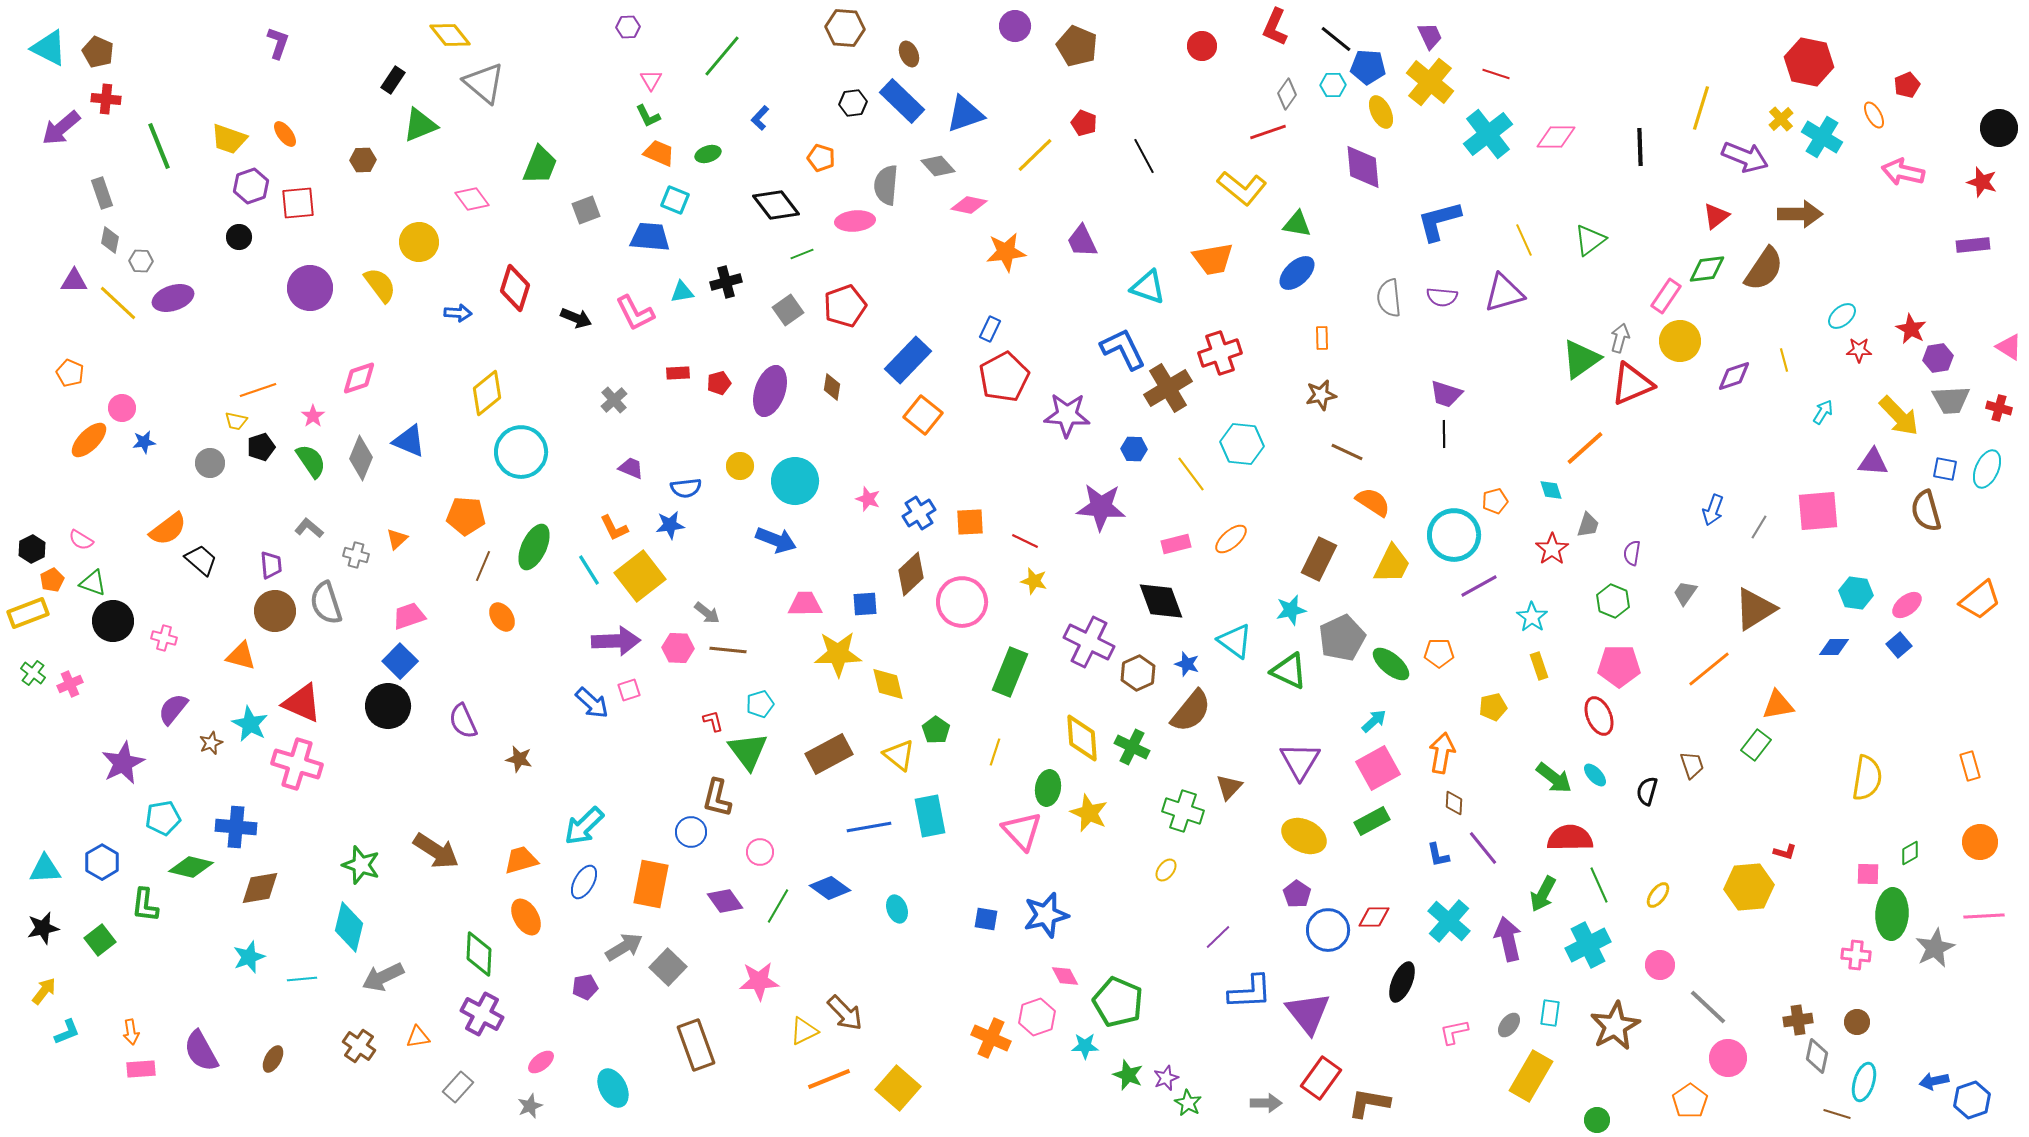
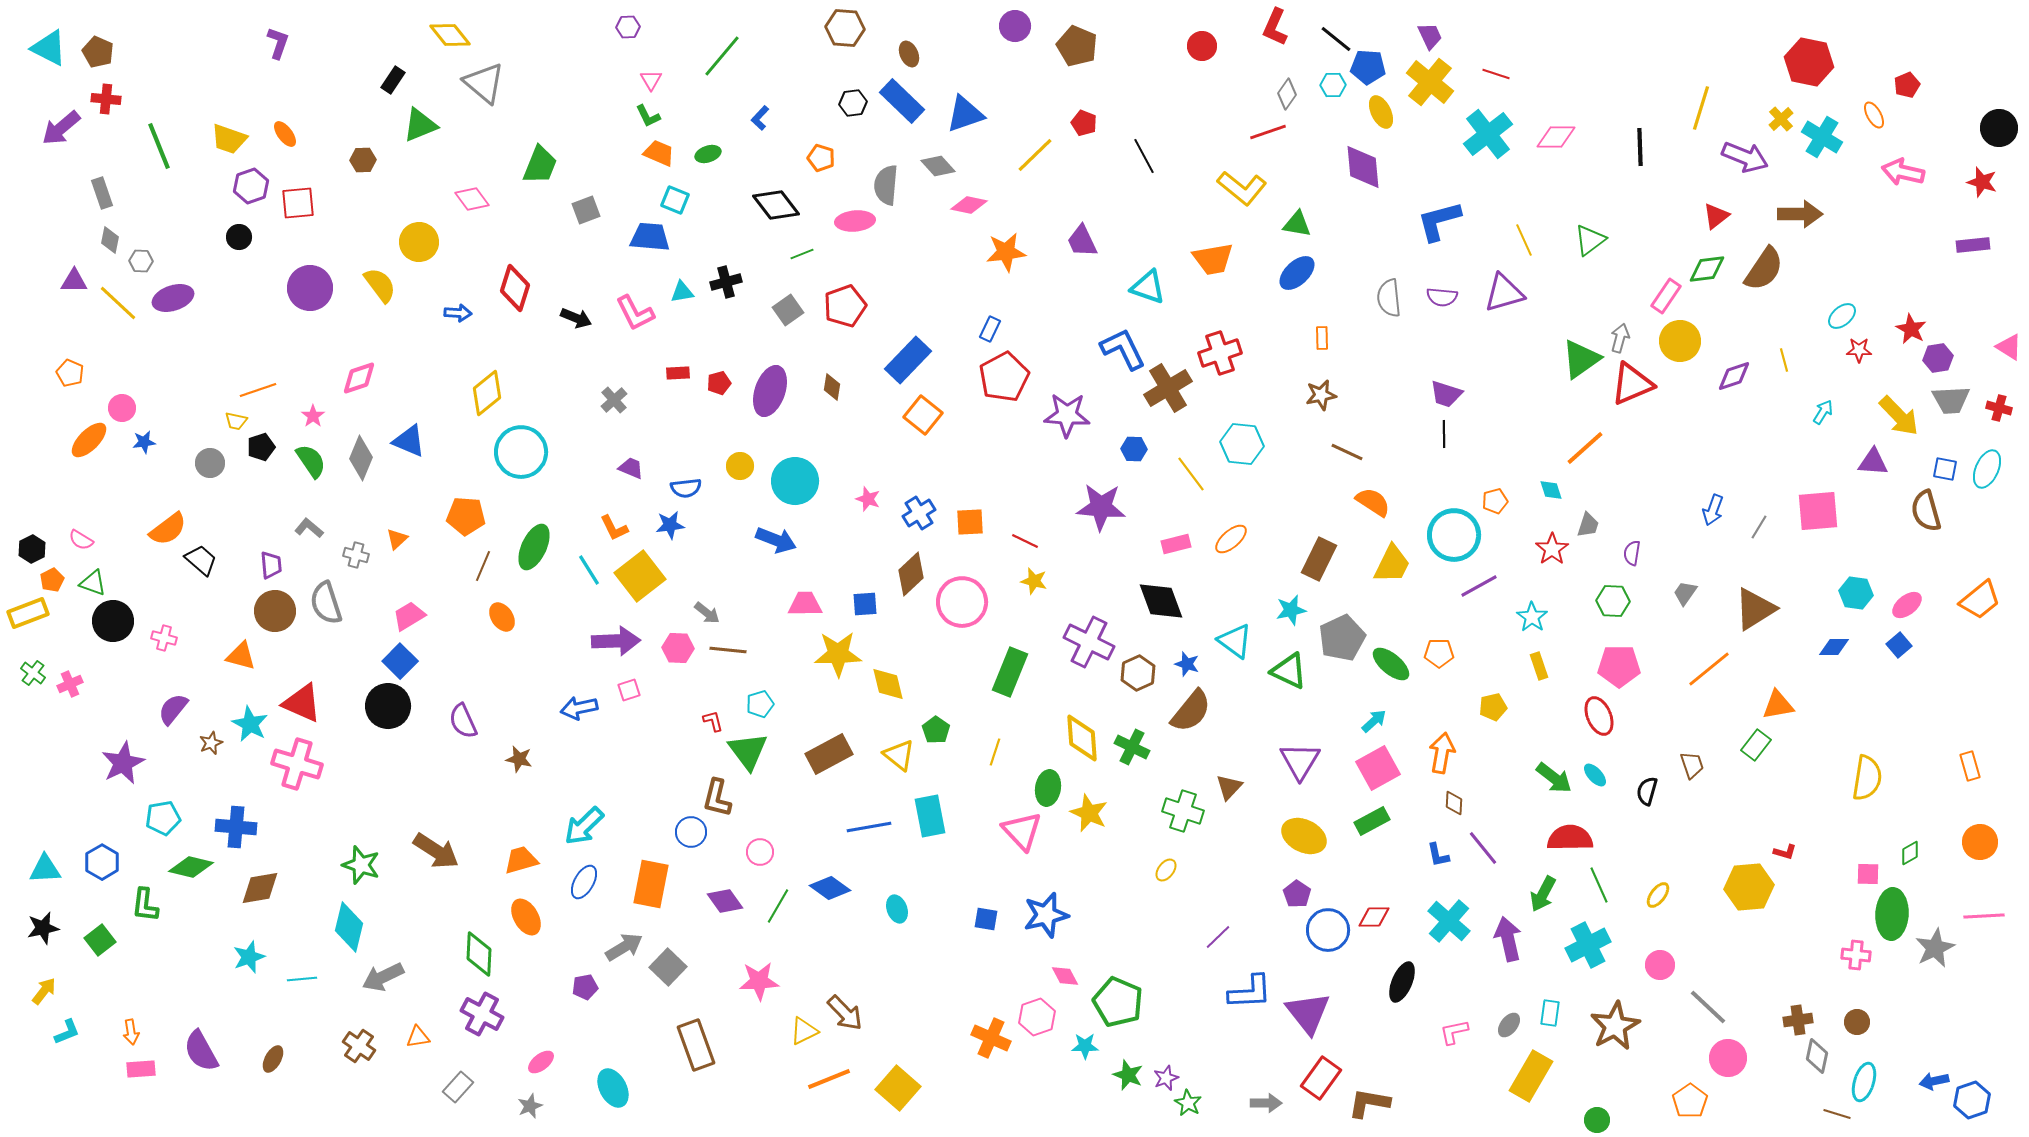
green hexagon at (1613, 601): rotated 20 degrees counterclockwise
pink trapezoid at (409, 616): rotated 12 degrees counterclockwise
blue arrow at (592, 703): moved 13 px left, 5 px down; rotated 126 degrees clockwise
